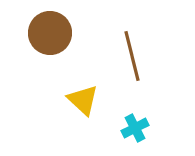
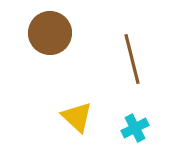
brown line: moved 3 px down
yellow triangle: moved 6 px left, 17 px down
